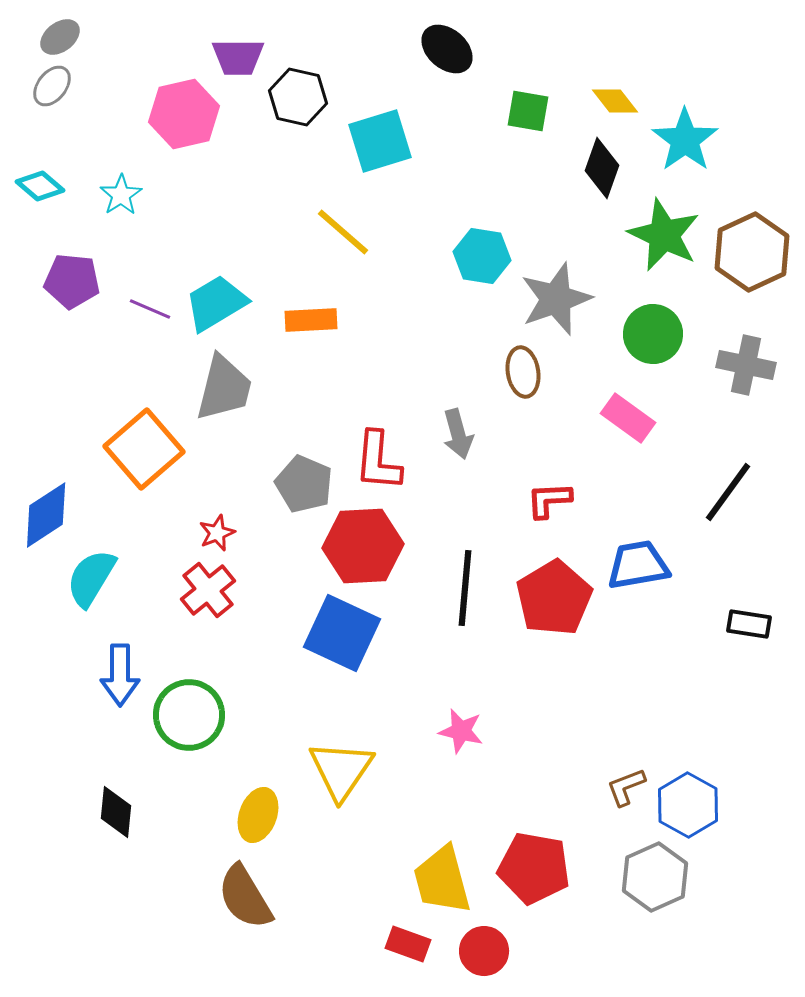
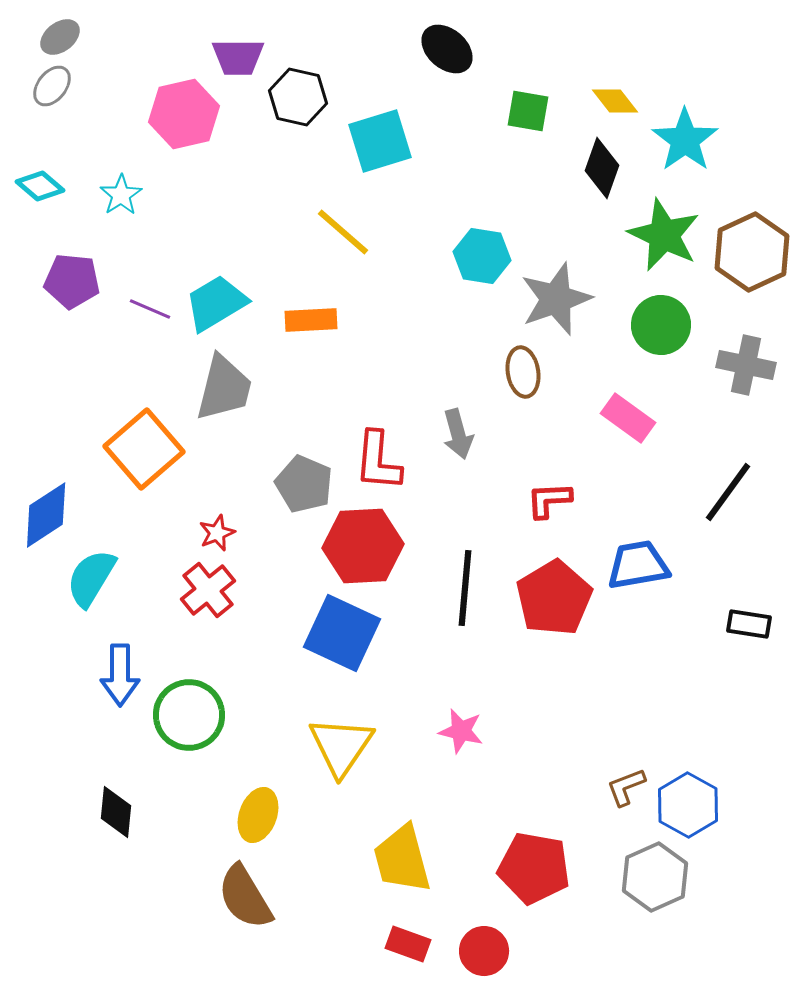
green circle at (653, 334): moved 8 px right, 9 px up
yellow triangle at (341, 770): moved 24 px up
yellow trapezoid at (442, 880): moved 40 px left, 21 px up
